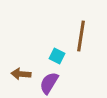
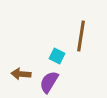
purple semicircle: moved 1 px up
